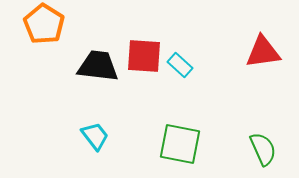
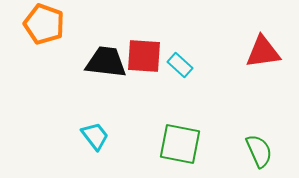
orange pentagon: rotated 12 degrees counterclockwise
black trapezoid: moved 8 px right, 4 px up
green semicircle: moved 4 px left, 2 px down
